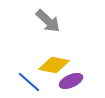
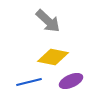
yellow diamond: moved 1 px left, 8 px up
blue line: rotated 55 degrees counterclockwise
